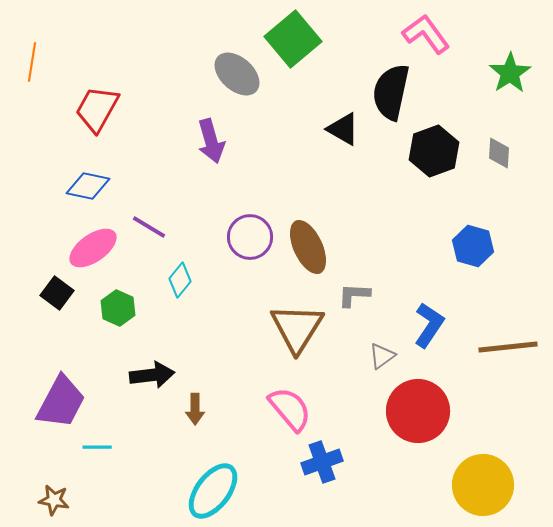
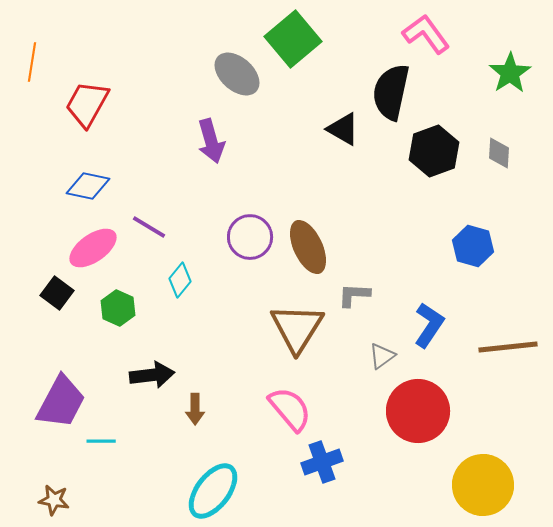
red trapezoid: moved 10 px left, 5 px up
cyan line: moved 4 px right, 6 px up
